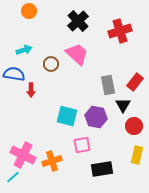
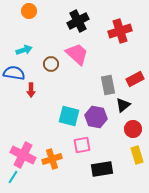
black cross: rotated 15 degrees clockwise
blue semicircle: moved 1 px up
red rectangle: moved 3 px up; rotated 24 degrees clockwise
black triangle: rotated 21 degrees clockwise
cyan square: moved 2 px right
red circle: moved 1 px left, 3 px down
yellow rectangle: rotated 30 degrees counterclockwise
orange cross: moved 2 px up
cyan line: rotated 16 degrees counterclockwise
